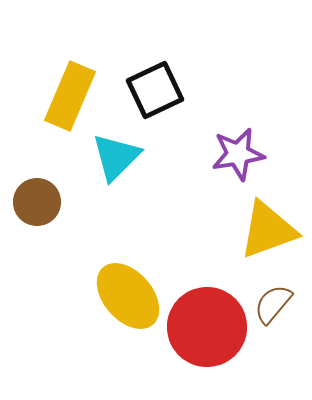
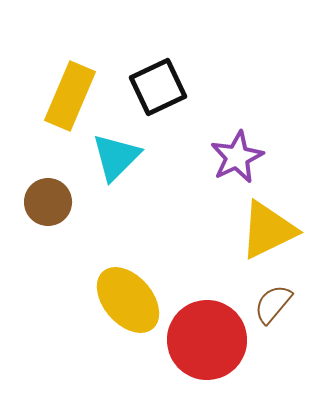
black square: moved 3 px right, 3 px up
purple star: moved 1 px left, 3 px down; rotated 16 degrees counterclockwise
brown circle: moved 11 px right
yellow triangle: rotated 6 degrees counterclockwise
yellow ellipse: moved 4 px down
red circle: moved 13 px down
